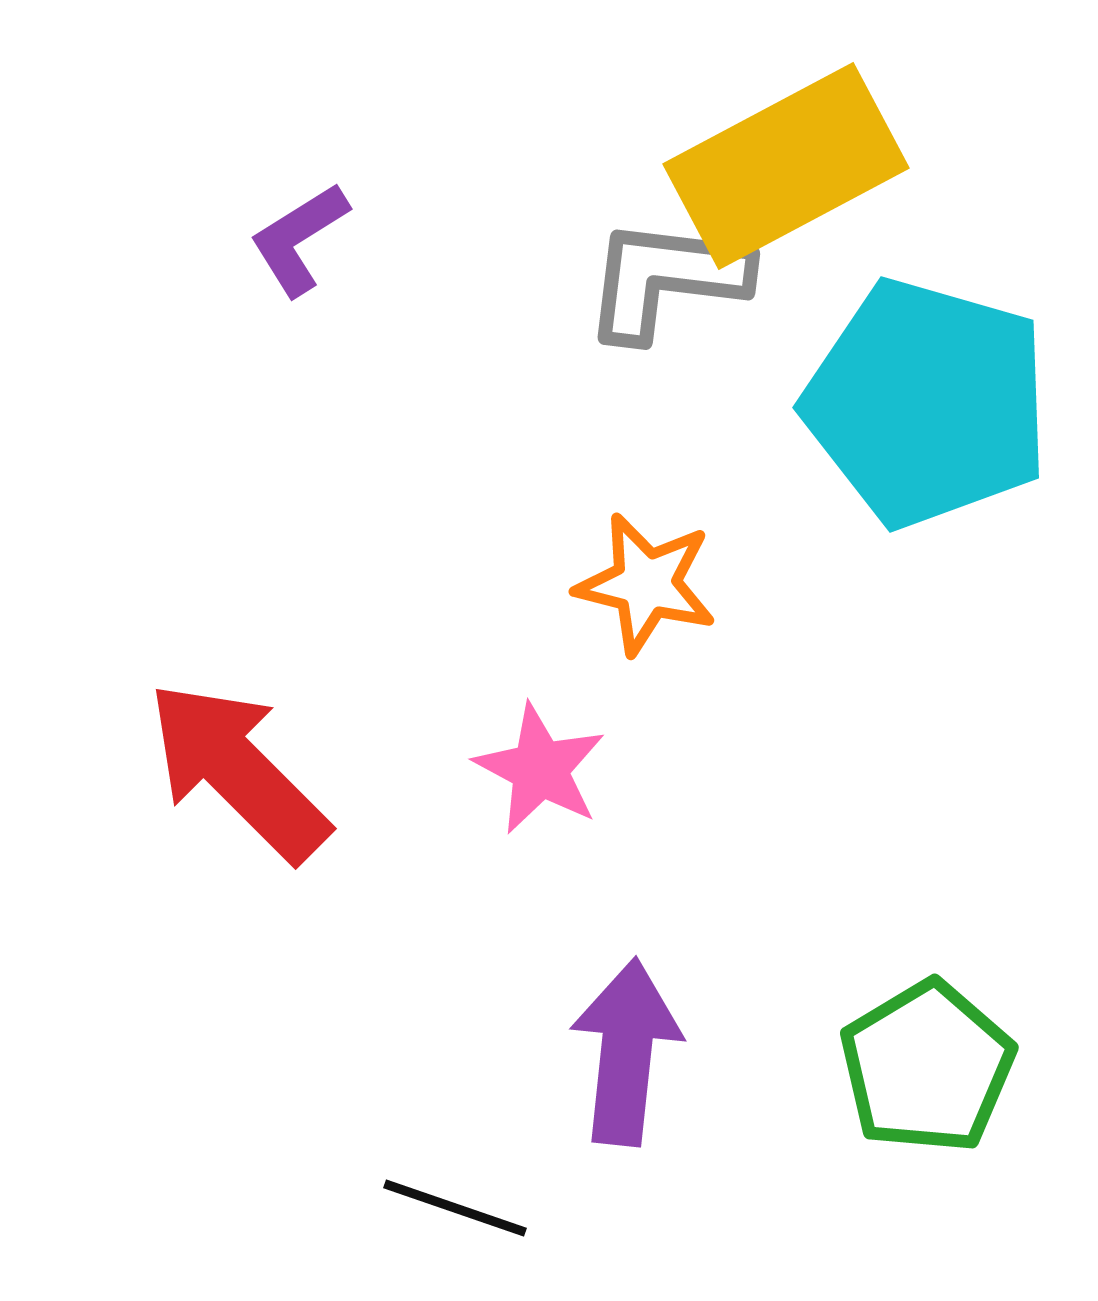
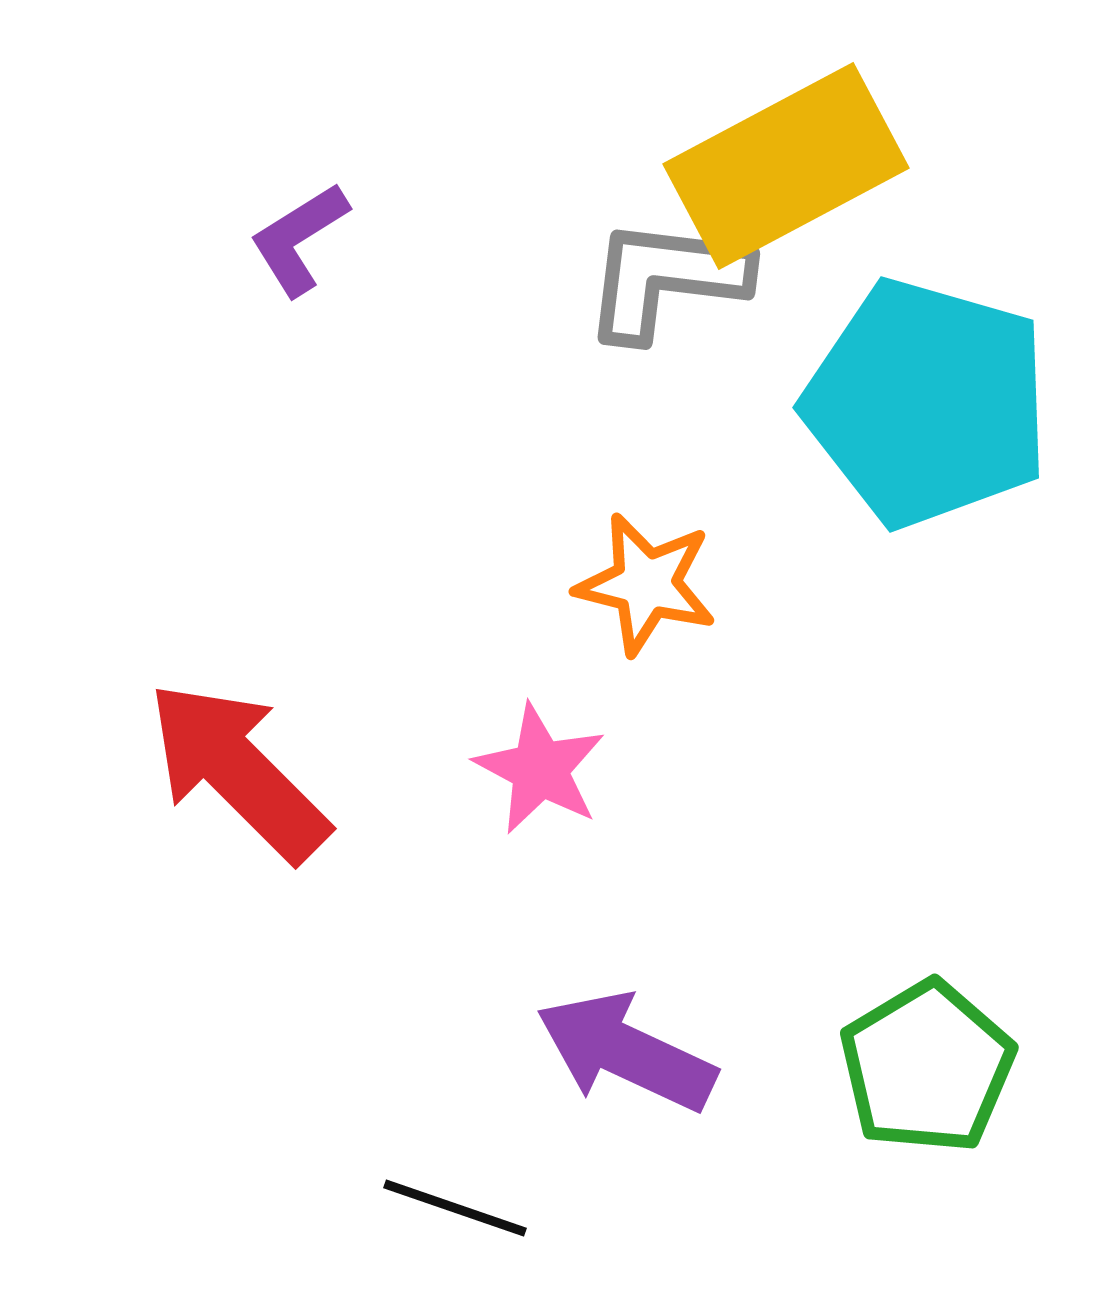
purple arrow: rotated 71 degrees counterclockwise
